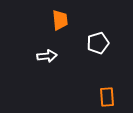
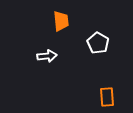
orange trapezoid: moved 1 px right, 1 px down
white pentagon: rotated 25 degrees counterclockwise
